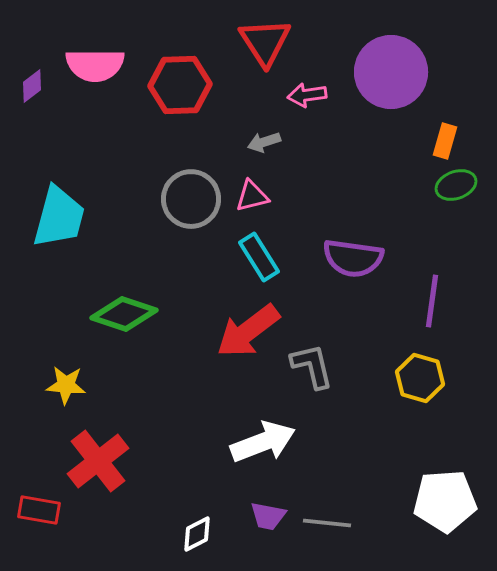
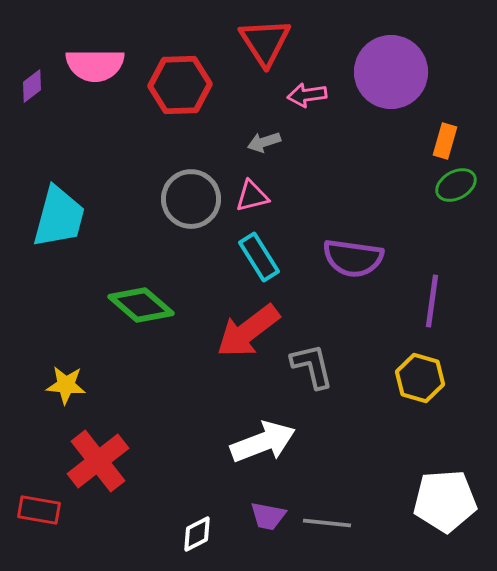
green ellipse: rotated 9 degrees counterclockwise
green diamond: moved 17 px right, 9 px up; rotated 22 degrees clockwise
